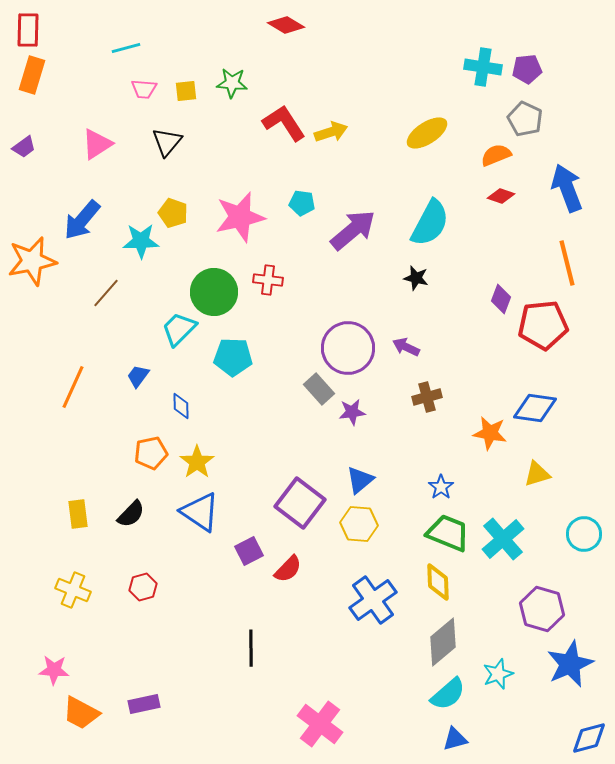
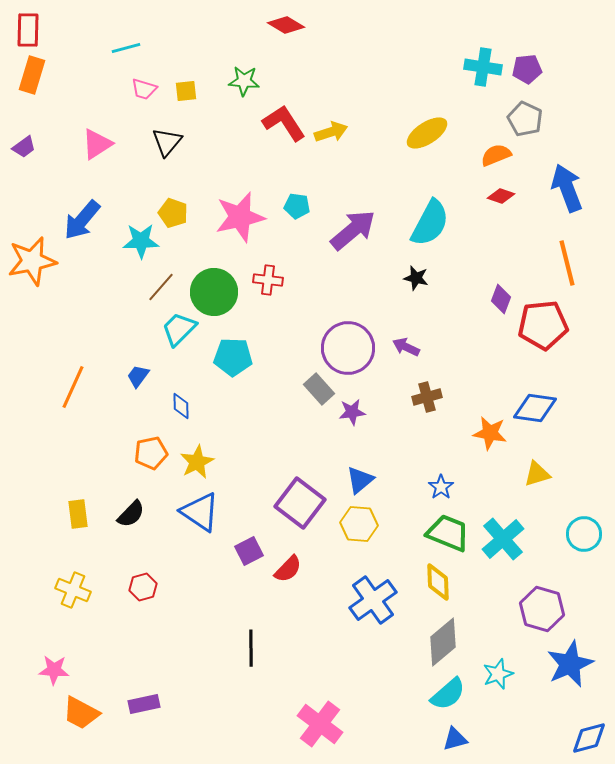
green star at (232, 83): moved 12 px right, 2 px up
pink trapezoid at (144, 89): rotated 12 degrees clockwise
cyan pentagon at (302, 203): moved 5 px left, 3 px down
brown line at (106, 293): moved 55 px right, 6 px up
yellow star at (197, 462): rotated 8 degrees clockwise
